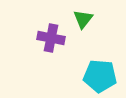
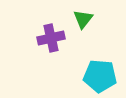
purple cross: rotated 24 degrees counterclockwise
